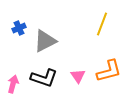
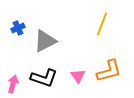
blue cross: moved 1 px left
